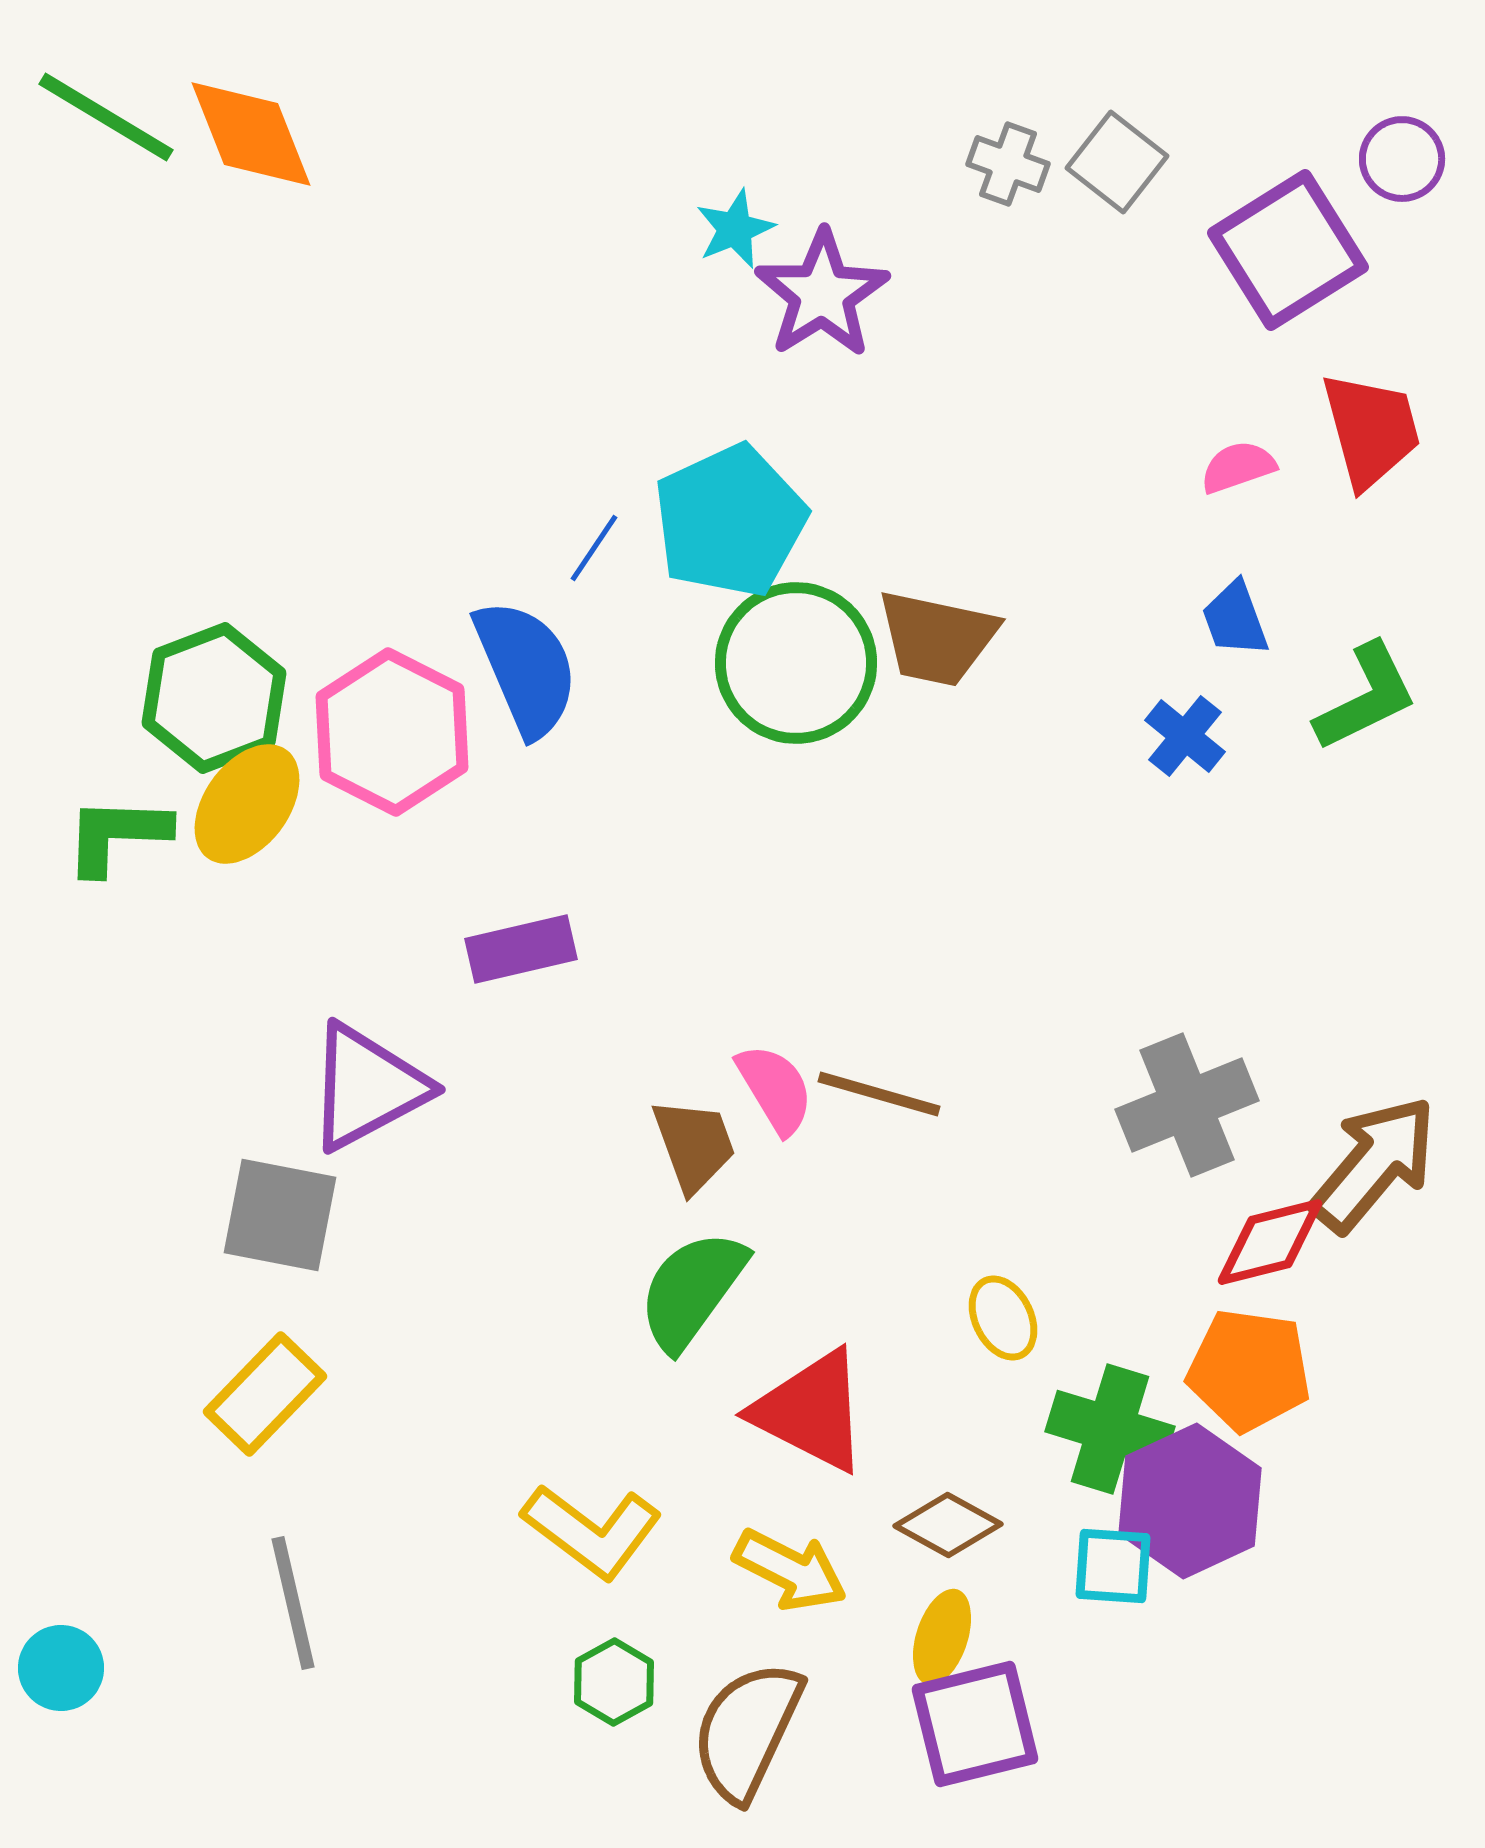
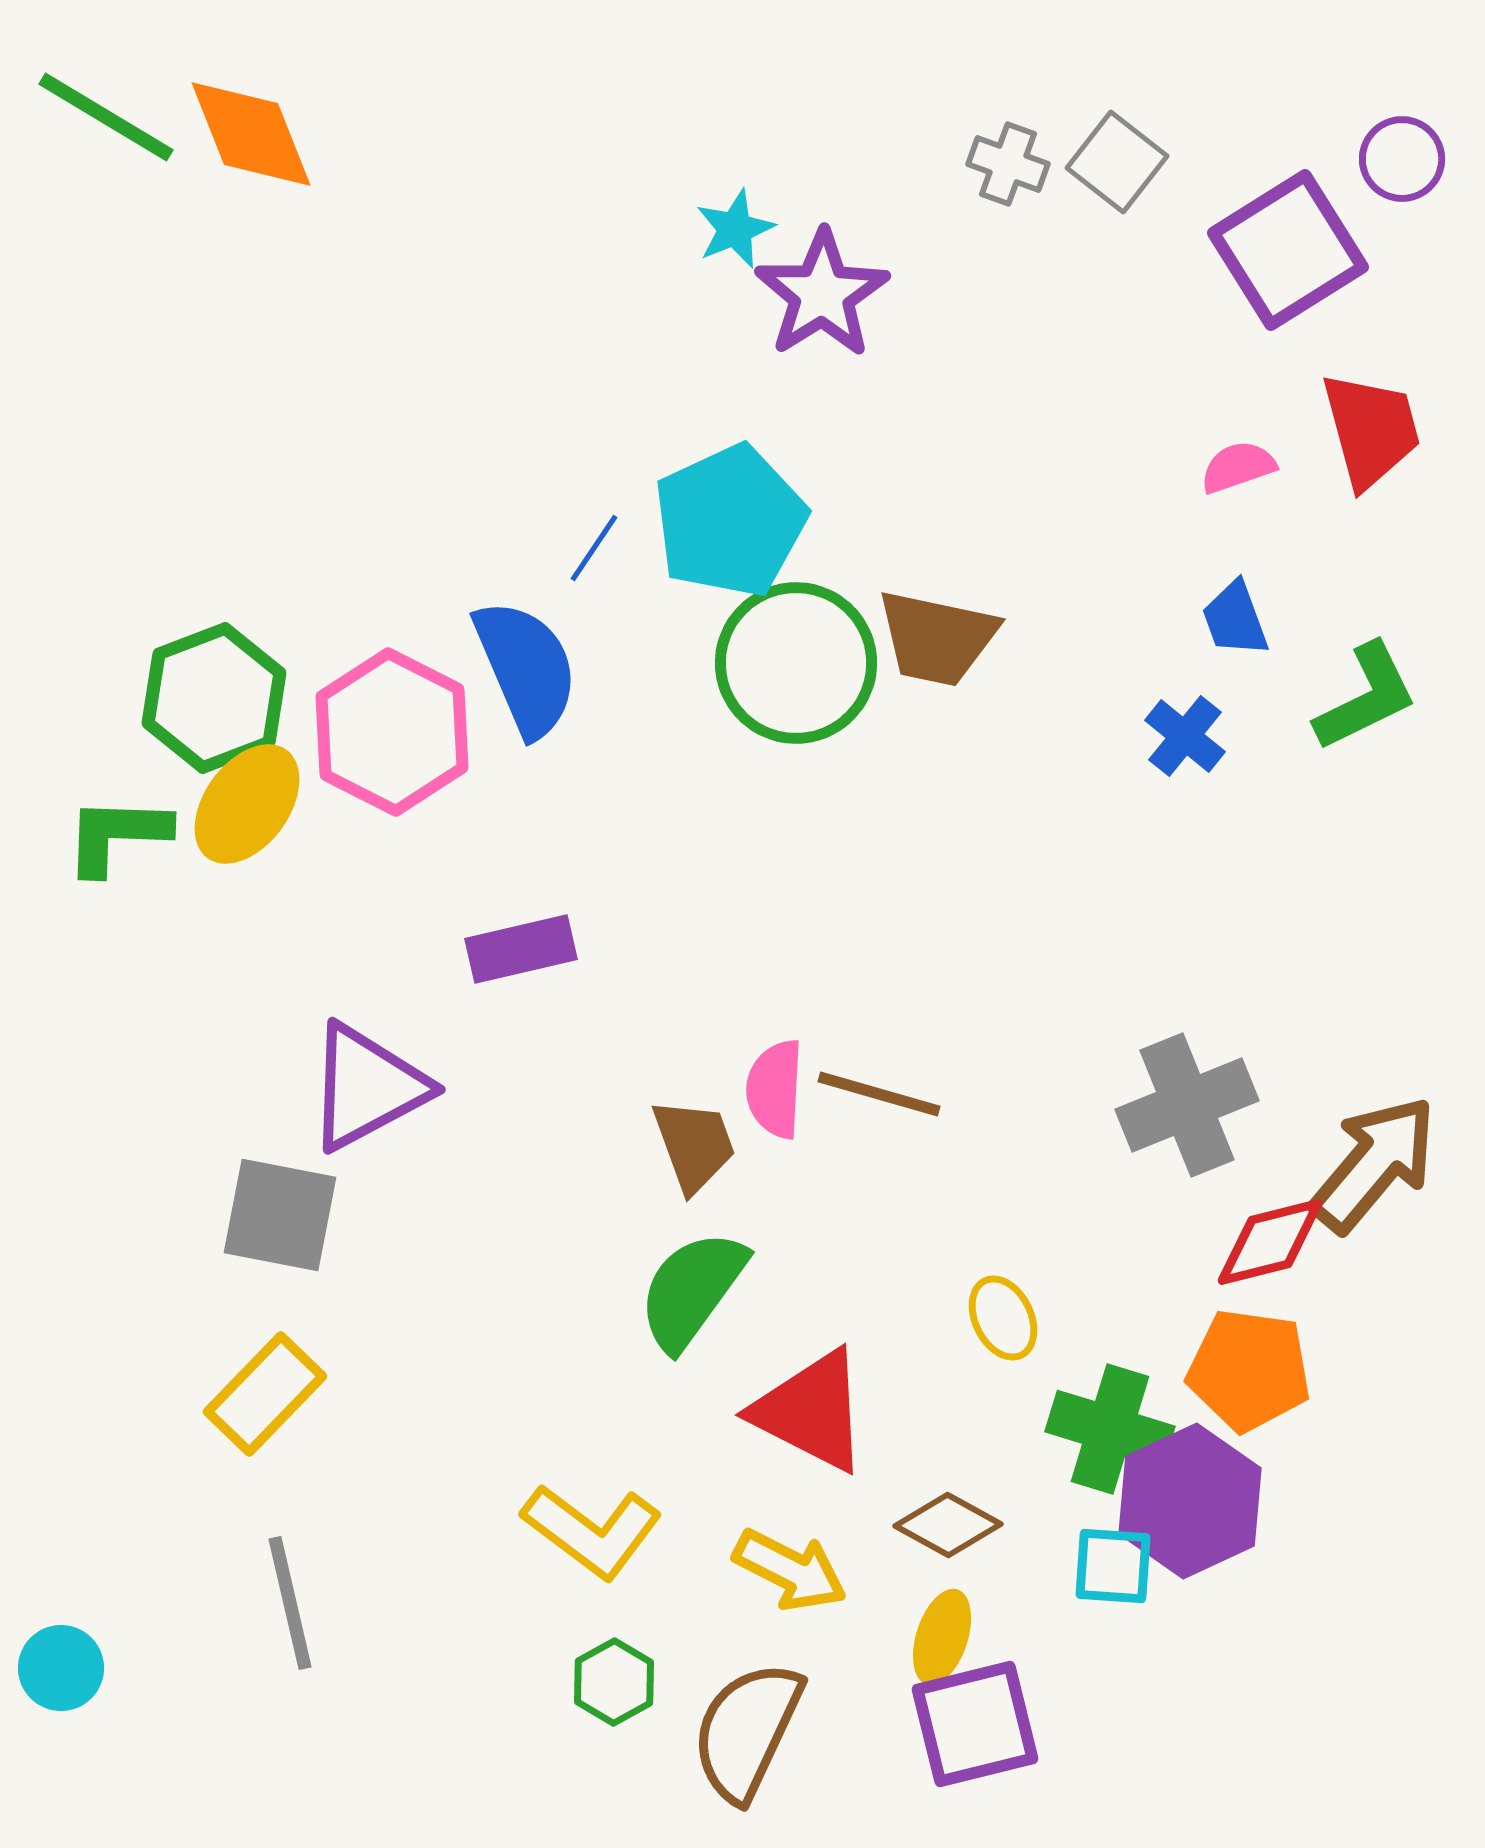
pink semicircle at (775, 1089): rotated 146 degrees counterclockwise
gray line at (293, 1603): moved 3 px left
